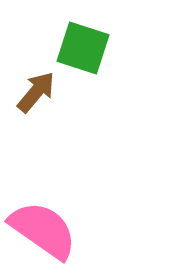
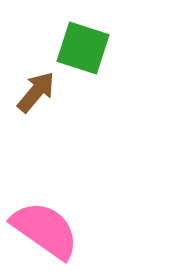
pink semicircle: moved 2 px right
